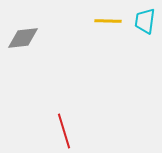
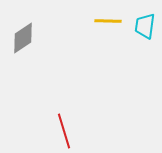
cyan trapezoid: moved 5 px down
gray diamond: rotated 28 degrees counterclockwise
